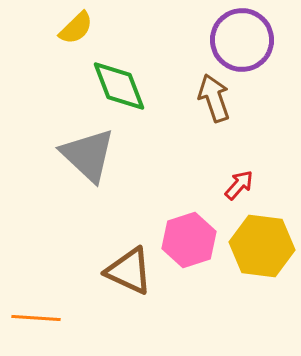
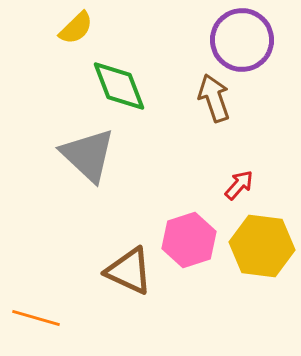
orange line: rotated 12 degrees clockwise
